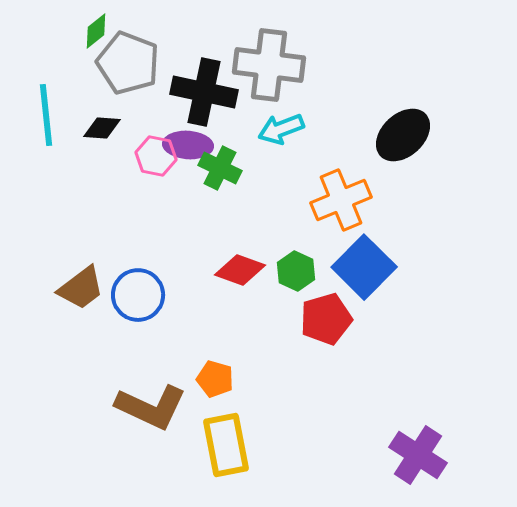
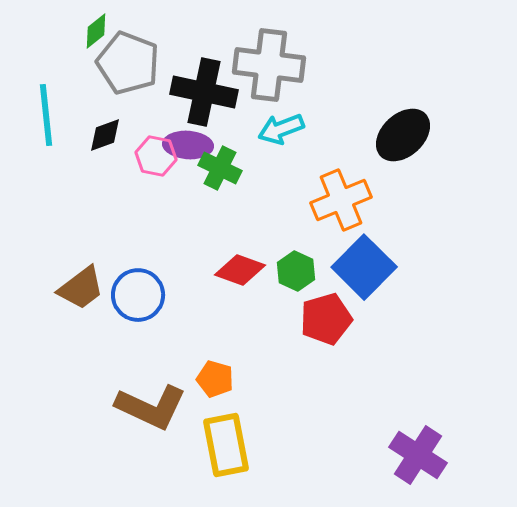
black diamond: moved 3 px right, 7 px down; rotated 24 degrees counterclockwise
